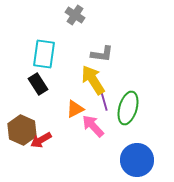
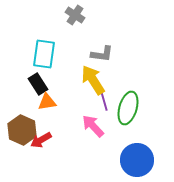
orange triangle: moved 28 px left, 7 px up; rotated 18 degrees clockwise
